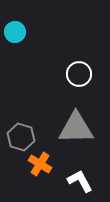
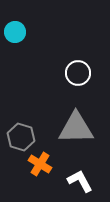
white circle: moved 1 px left, 1 px up
